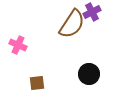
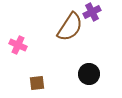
brown semicircle: moved 2 px left, 3 px down
